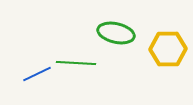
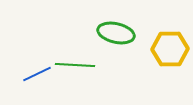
yellow hexagon: moved 2 px right
green line: moved 1 px left, 2 px down
